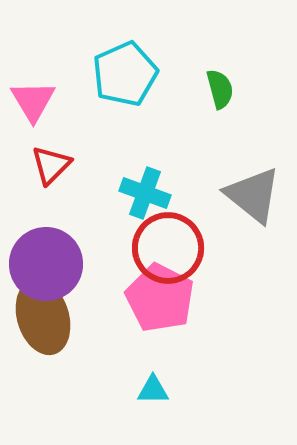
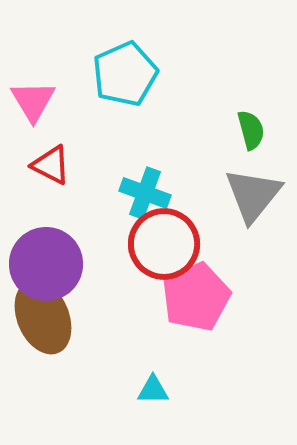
green semicircle: moved 31 px right, 41 px down
red triangle: rotated 48 degrees counterclockwise
gray triangle: rotated 30 degrees clockwise
red circle: moved 4 px left, 4 px up
pink pentagon: moved 36 px right, 1 px up; rotated 20 degrees clockwise
brown ellipse: rotated 6 degrees counterclockwise
